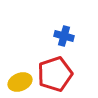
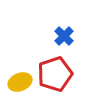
blue cross: rotated 30 degrees clockwise
